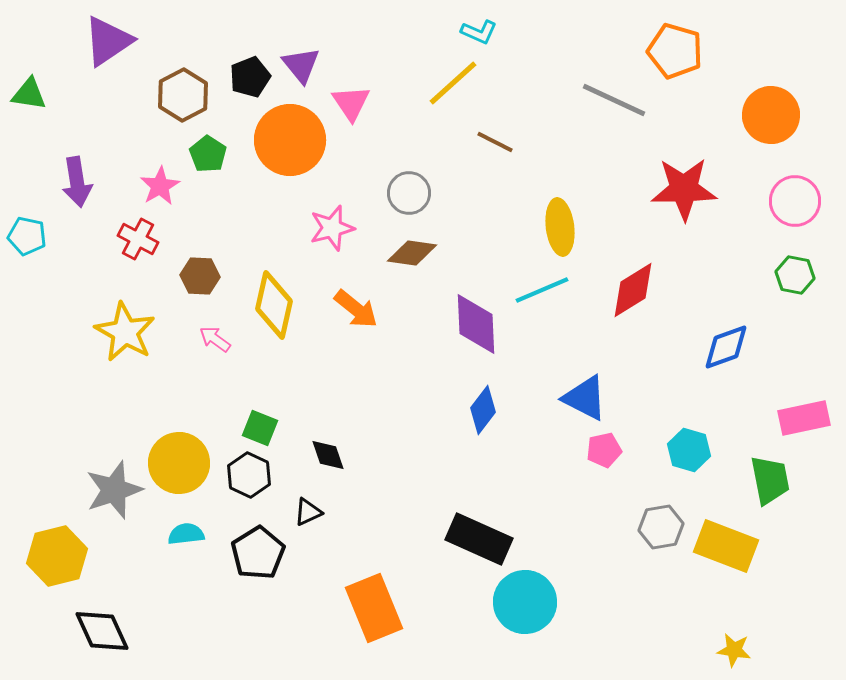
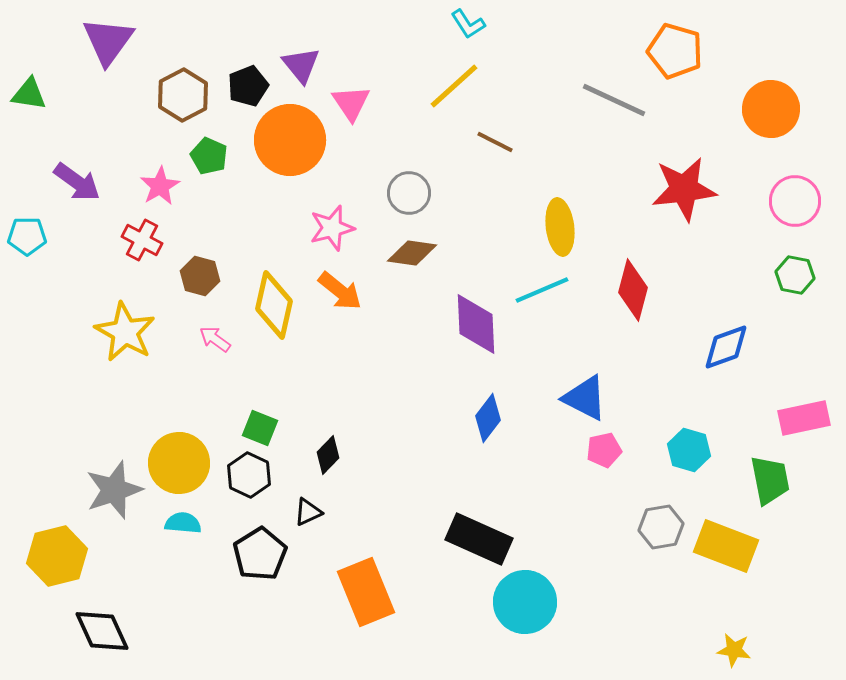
cyan L-shape at (479, 32): moved 11 px left, 8 px up; rotated 33 degrees clockwise
purple triangle at (108, 41): rotated 20 degrees counterclockwise
black pentagon at (250, 77): moved 2 px left, 9 px down
yellow line at (453, 83): moved 1 px right, 3 px down
orange circle at (771, 115): moved 6 px up
green pentagon at (208, 154): moved 1 px right, 2 px down; rotated 9 degrees counterclockwise
purple arrow at (77, 182): rotated 45 degrees counterclockwise
red star at (684, 189): rotated 6 degrees counterclockwise
cyan pentagon at (27, 236): rotated 12 degrees counterclockwise
red cross at (138, 239): moved 4 px right, 1 px down
brown hexagon at (200, 276): rotated 12 degrees clockwise
red diamond at (633, 290): rotated 44 degrees counterclockwise
orange arrow at (356, 309): moved 16 px left, 18 px up
blue diamond at (483, 410): moved 5 px right, 8 px down
black diamond at (328, 455): rotated 63 degrees clockwise
cyan semicircle at (186, 534): moved 3 px left, 11 px up; rotated 12 degrees clockwise
black pentagon at (258, 553): moved 2 px right, 1 px down
orange rectangle at (374, 608): moved 8 px left, 16 px up
